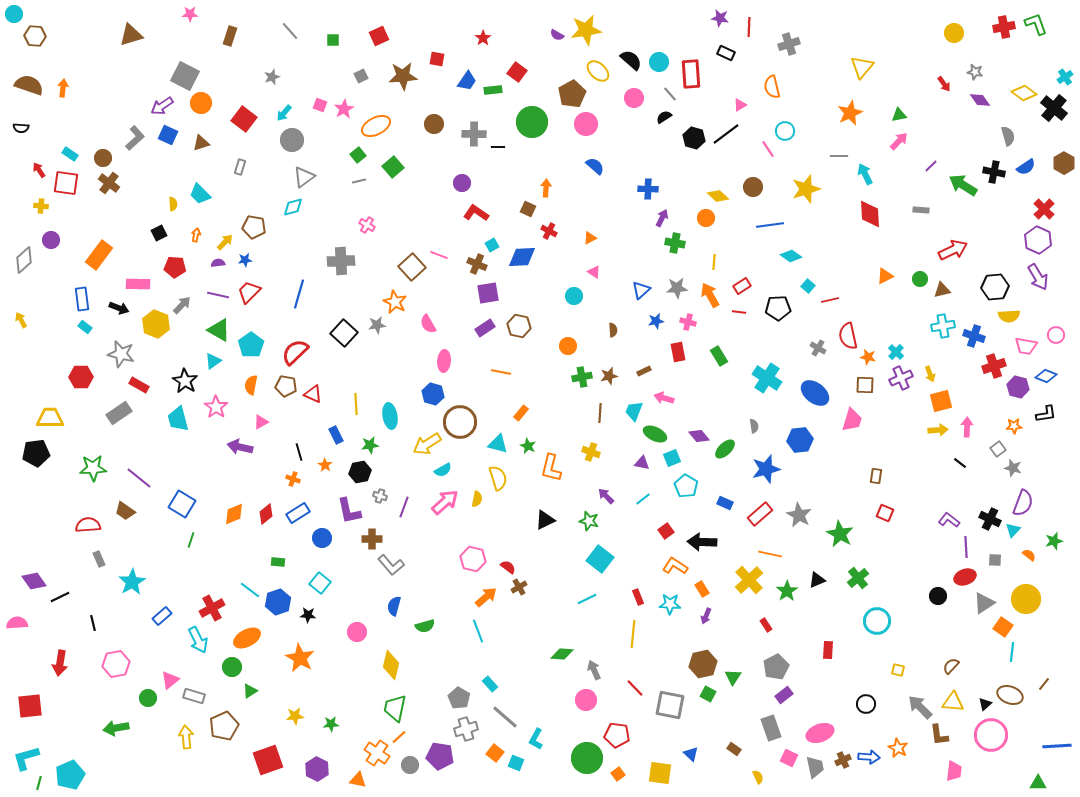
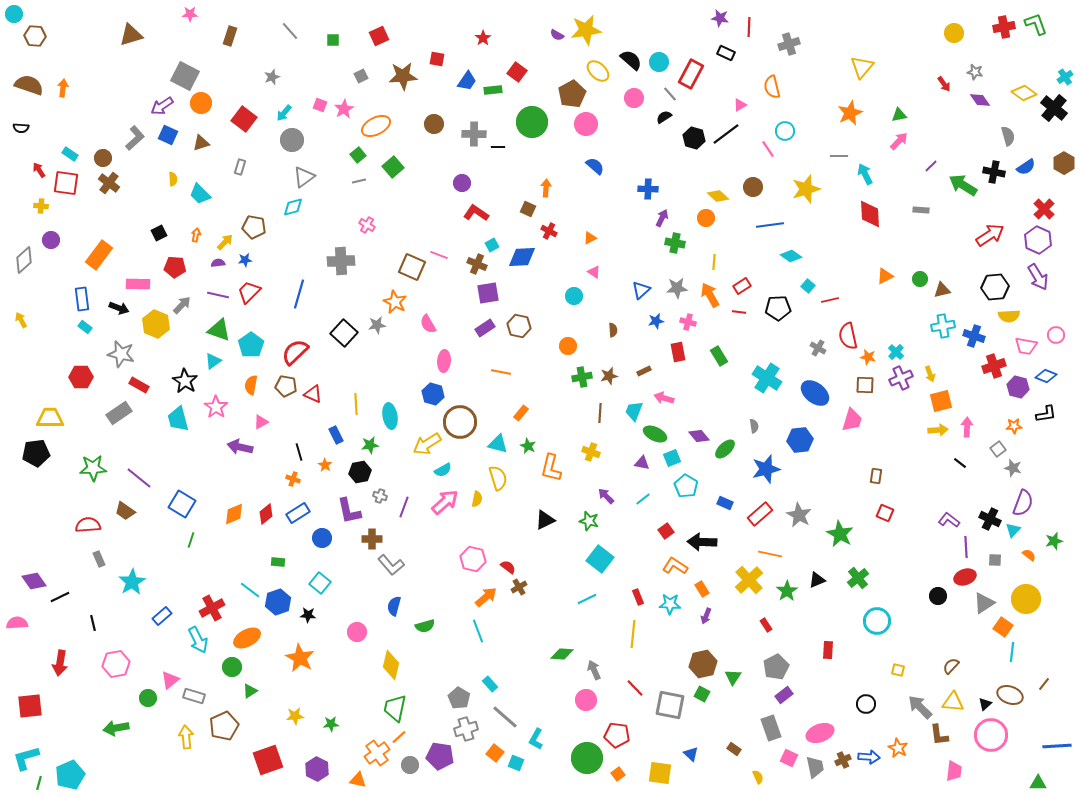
red rectangle at (691, 74): rotated 32 degrees clockwise
yellow semicircle at (173, 204): moved 25 px up
red arrow at (953, 250): moved 37 px right, 15 px up; rotated 8 degrees counterclockwise
brown square at (412, 267): rotated 24 degrees counterclockwise
green triangle at (219, 330): rotated 10 degrees counterclockwise
green square at (708, 694): moved 6 px left
orange cross at (377, 753): rotated 20 degrees clockwise
